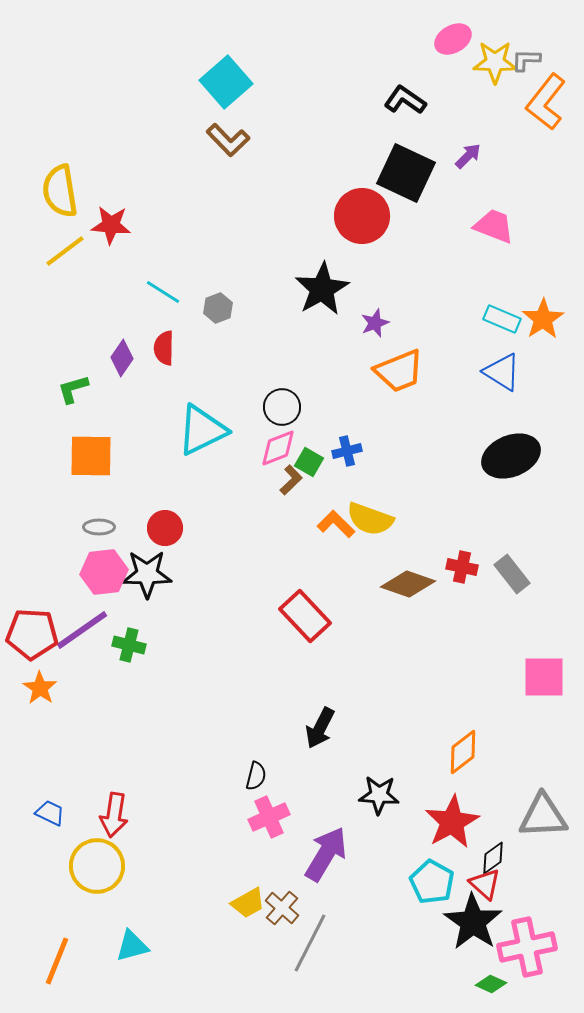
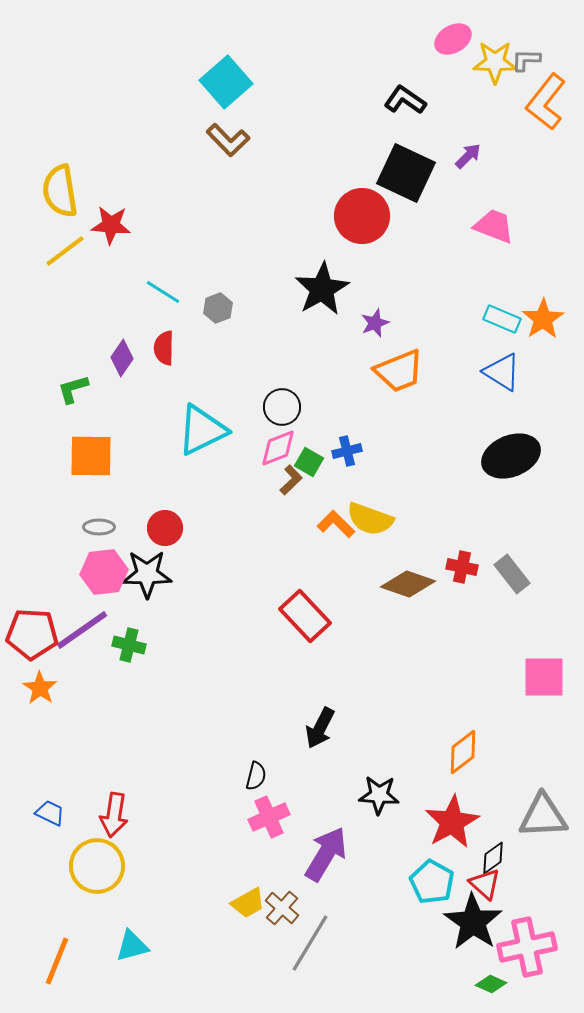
gray line at (310, 943): rotated 4 degrees clockwise
